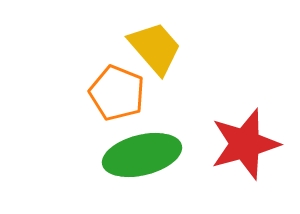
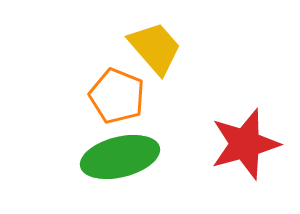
orange pentagon: moved 3 px down
green ellipse: moved 22 px left, 2 px down
